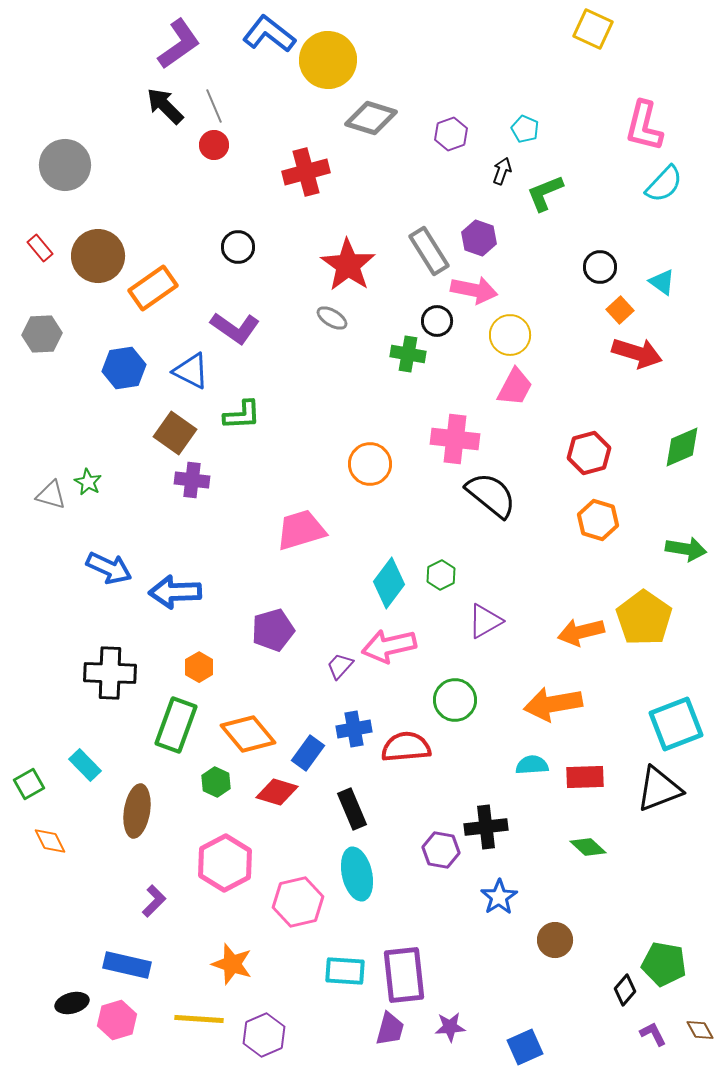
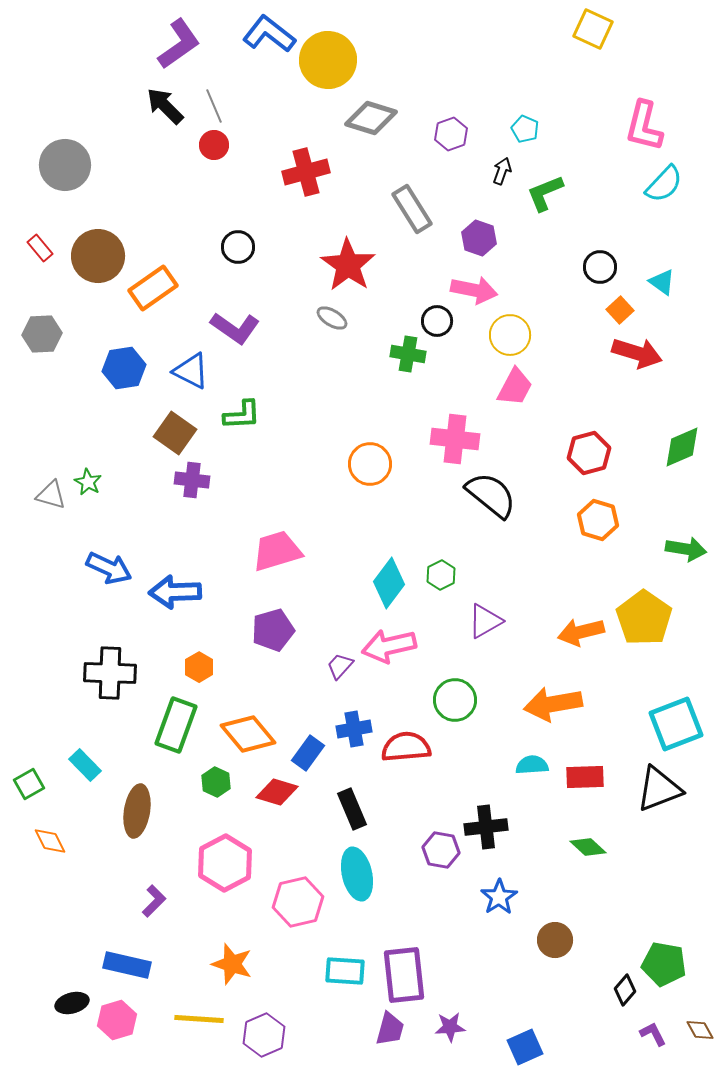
gray rectangle at (429, 251): moved 17 px left, 42 px up
pink trapezoid at (301, 530): moved 24 px left, 21 px down
